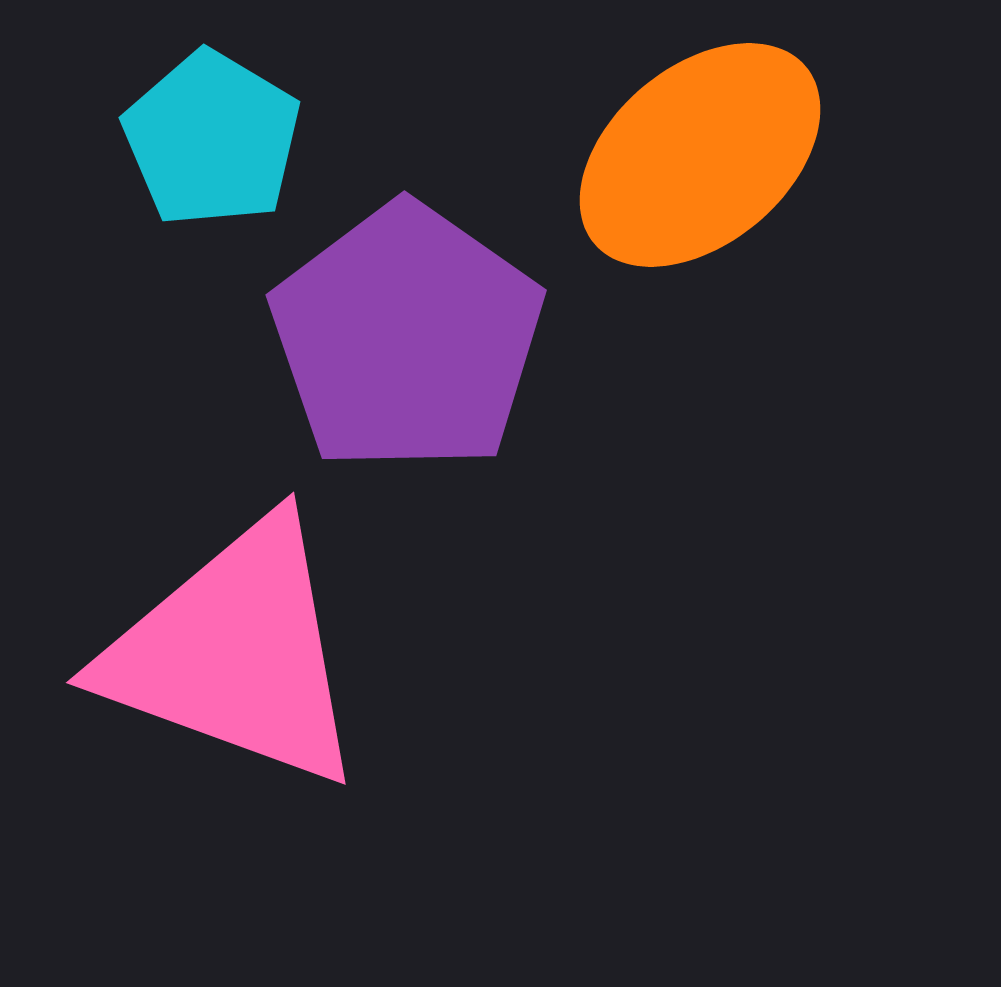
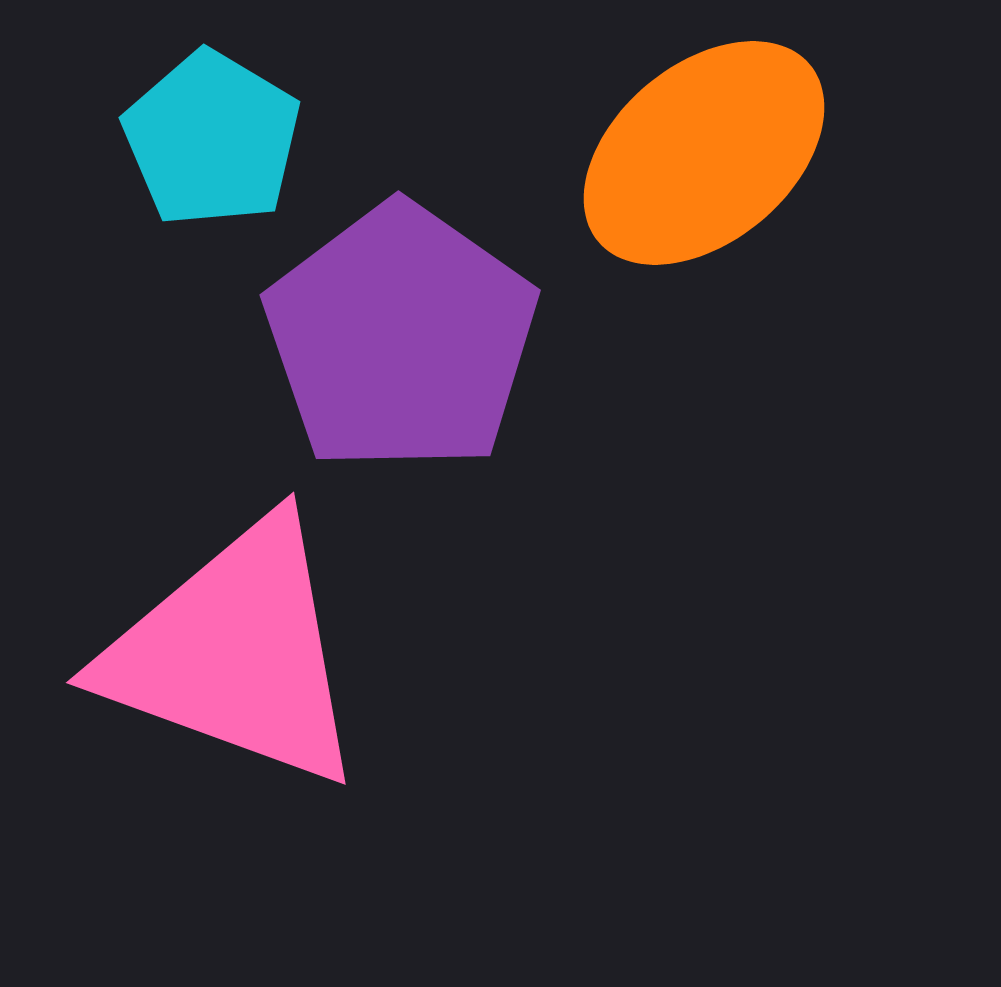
orange ellipse: moved 4 px right, 2 px up
purple pentagon: moved 6 px left
